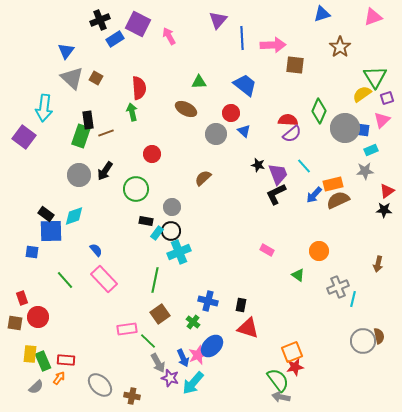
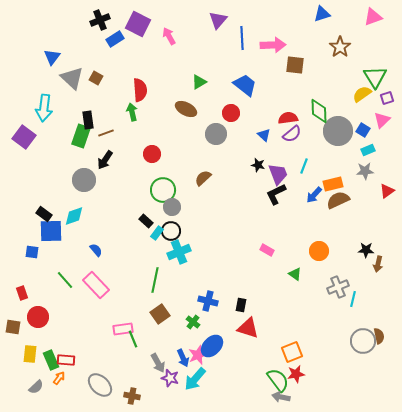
blue triangle at (66, 51): moved 14 px left, 6 px down
green triangle at (199, 82): rotated 28 degrees counterclockwise
red semicircle at (139, 88): moved 1 px right, 2 px down
green diamond at (319, 111): rotated 25 degrees counterclockwise
red semicircle at (288, 120): moved 2 px up; rotated 12 degrees counterclockwise
gray circle at (345, 128): moved 7 px left, 3 px down
blue square at (363, 130): rotated 24 degrees clockwise
blue triangle at (244, 131): moved 20 px right, 4 px down
cyan rectangle at (371, 150): moved 3 px left
cyan line at (304, 166): rotated 63 degrees clockwise
black arrow at (105, 171): moved 11 px up
gray circle at (79, 175): moved 5 px right, 5 px down
green circle at (136, 189): moved 27 px right, 1 px down
black star at (384, 210): moved 18 px left, 40 px down
black rectangle at (46, 214): moved 2 px left
black rectangle at (146, 221): rotated 32 degrees clockwise
green triangle at (298, 275): moved 3 px left, 1 px up
pink rectangle at (104, 279): moved 8 px left, 6 px down
red rectangle at (22, 298): moved 5 px up
brown square at (15, 323): moved 2 px left, 4 px down
pink rectangle at (127, 329): moved 4 px left
green line at (148, 341): moved 15 px left, 2 px up; rotated 24 degrees clockwise
green rectangle at (43, 361): moved 8 px right, 1 px up
red star at (295, 367): moved 1 px right, 7 px down
cyan arrow at (193, 383): moved 2 px right, 4 px up
